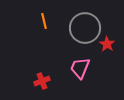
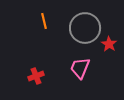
red star: moved 2 px right
red cross: moved 6 px left, 5 px up
